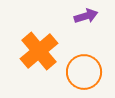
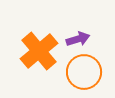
purple arrow: moved 8 px left, 23 px down
